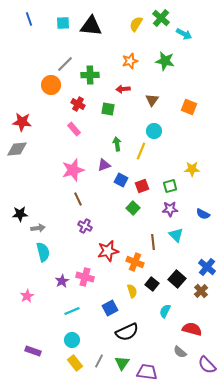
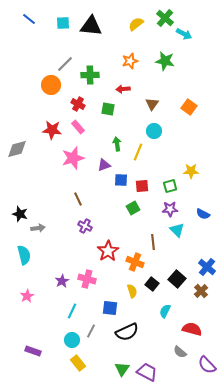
green cross at (161, 18): moved 4 px right
blue line at (29, 19): rotated 32 degrees counterclockwise
yellow semicircle at (136, 24): rotated 21 degrees clockwise
brown triangle at (152, 100): moved 4 px down
orange square at (189, 107): rotated 14 degrees clockwise
red star at (22, 122): moved 30 px right, 8 px down
pink rectangle at (74, 129): moved 4 px right, 2 px up
gray diamond at (17, 149): rotated 10 degrees counterclockwise
yellow line at (141, 151): moved 3 px left, 1 px down
yellow star at (192, 169): moved 1 px left, 2 px down
pink star at (73, 170): moved 12 px up
blue square at (121, 180): rotated 24 degrees counterclockwise
red square at (142, 186): rotated 16 degrees clockwise
green square at (133, 208): rotated 16 degrees clockwise
black star at (20, 214): rotated 21 degrees clockwise
cyan triangle at (176, 235): moved 1 px right, 5 px up
red star at (108, 251): rotated 20 degrees counterclockwise
cyan semicircle at (43, 252): moved 19 px left, 3 px down
pink cross at (85, 277): moved 2 px right, 2 px down
blue square at (110, 308): rotated 35 degrees clockwise
cyan line at (72, 311): rotated 42 degrees counterclockwise
gray line at (99, 361): moved 8 px left, 30 px up
yellow rectangle at (75, 363): moved 3 px right
green triangle at (122, 363): moved 6 px down
purple trapezoid at (147, 372): rotated 20 degrees clockwise
